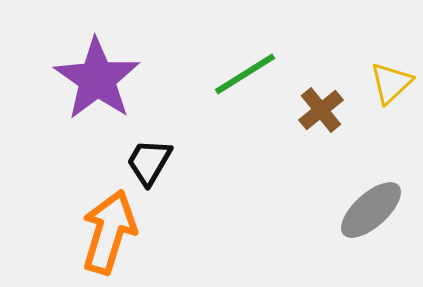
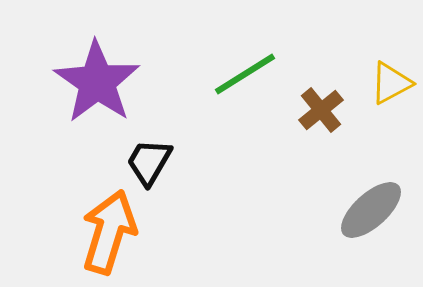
purple star: moved 3 px down
yellow triangle: rotated 15 degrees clockwise
